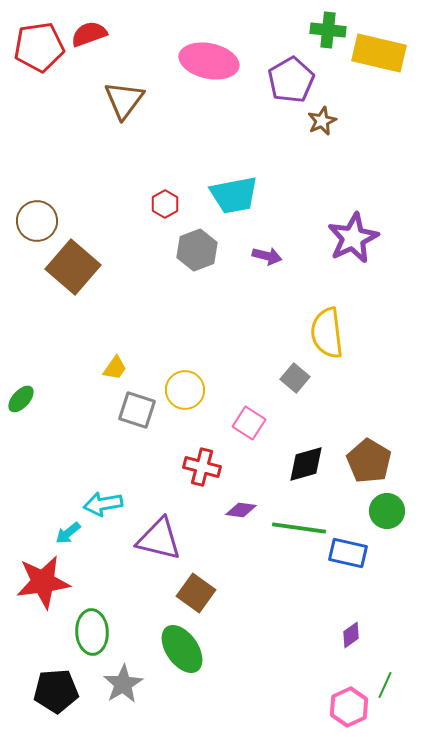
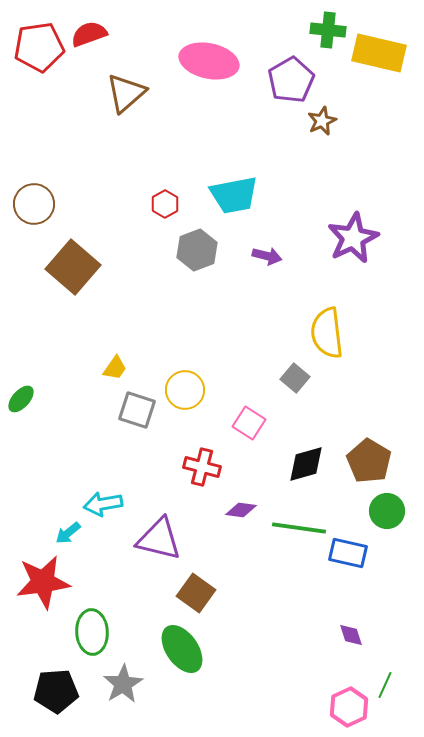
brown triangle at (124, 100): moved 2 px right, 7 px up; rotated 12 degrees clockwise
brown circle at (37, 221): moved 3 px left, 17 px up
purple diamond at (351, 635): rotated 72 degrees counterclockwise
